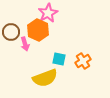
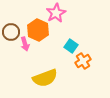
pink star: moved 8 px right
cyan square: moved 12 px right, 13 px up; rotated 24 degrees clockwise
